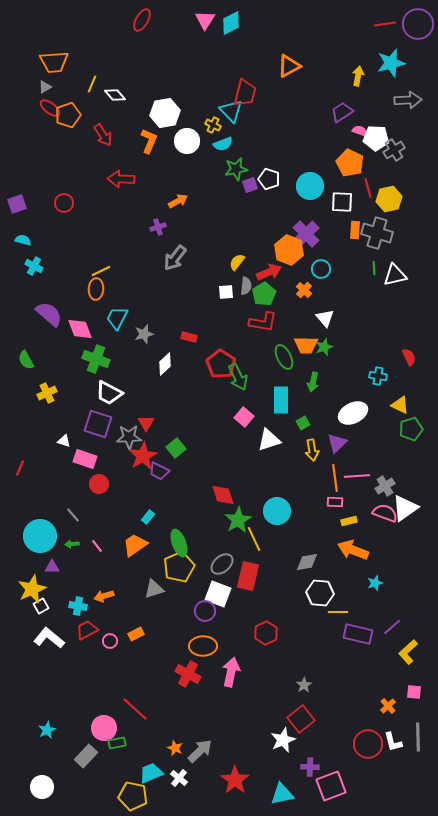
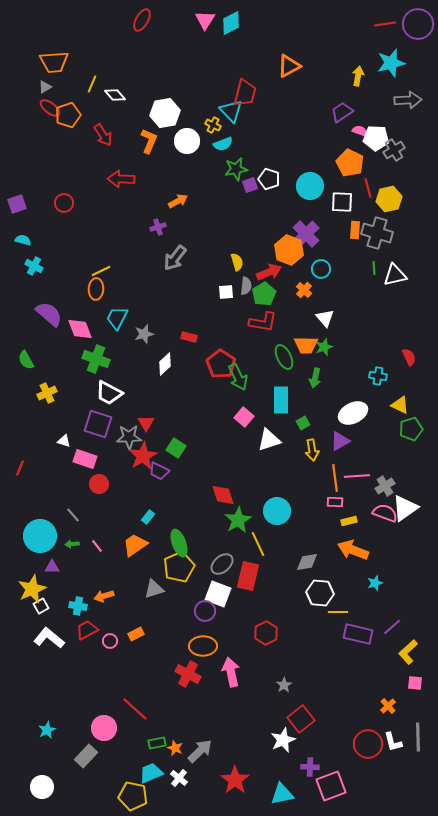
yellow semicircle at (237, 262): rotated 126 degrees clockwise
green arrow at (313, 382): moved 2 px right, 4 px up
purple triangle at (337, 443): moved 3 px right, 2 px up; rotated 15 degrees clockwise
green square at (176, 448): rotated 18 degrees counterclockwise
yellow line at (254, 539): moved 4 px right, 5 px down
pink arrow at (231, 672): rotated 24 degrees counterclockwise
gray star at (304, 685): moved 20 px left
pink square at (414, 692): moved 1 px right, 9 px up
green rectangle at (117, 743): moved 40 px right
